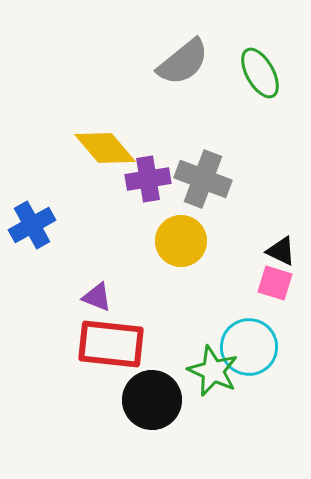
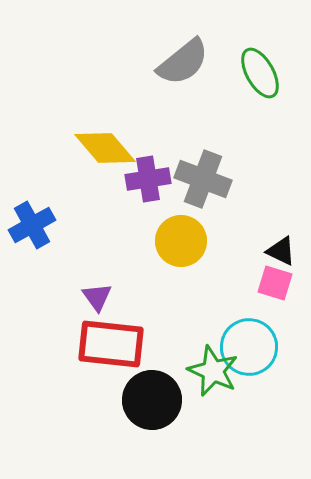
purple triangle: rotated 32 degrees clockwise
